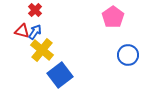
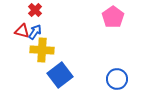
yellow cross: rotated 35 degrees counterclockwise
blue circle: moved 11 px left, 24 px down
